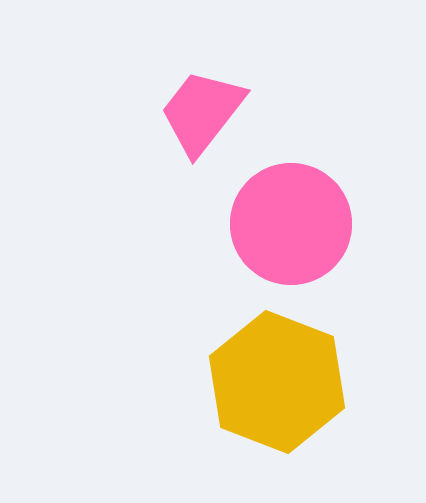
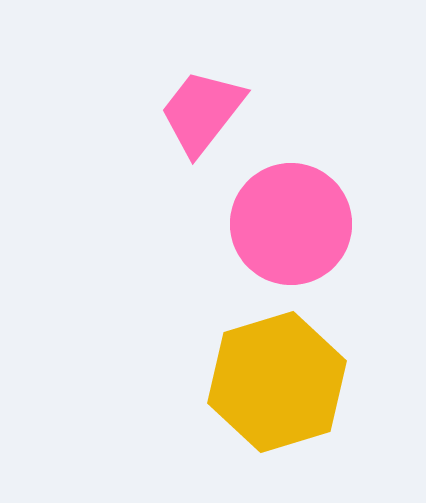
yellow hexagon: rotated 22 degrees clockwise
